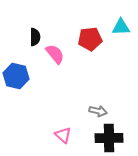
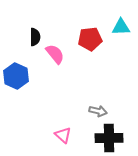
blue hexagon: rotated 10 degrees clockwise
